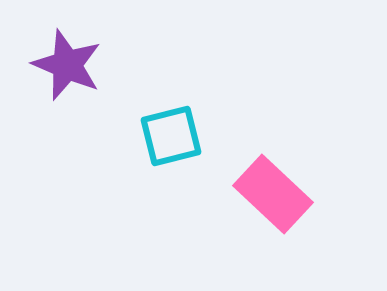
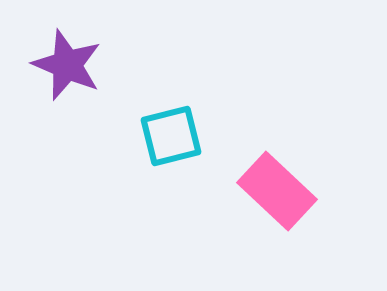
pink rectangle: moved 4 px right, 3 px up
